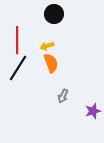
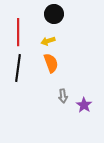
red line: moved 1 px right, 8 px up
yellow arrow: moved 1 px right, 5 px up
black line: rotated 24 degrees counterclockwise
gray arrow: rotated 32 degrees counterclockwise
purple star: moved 9 px left, 6 px up; rotated 21 degrees counterclockwise
